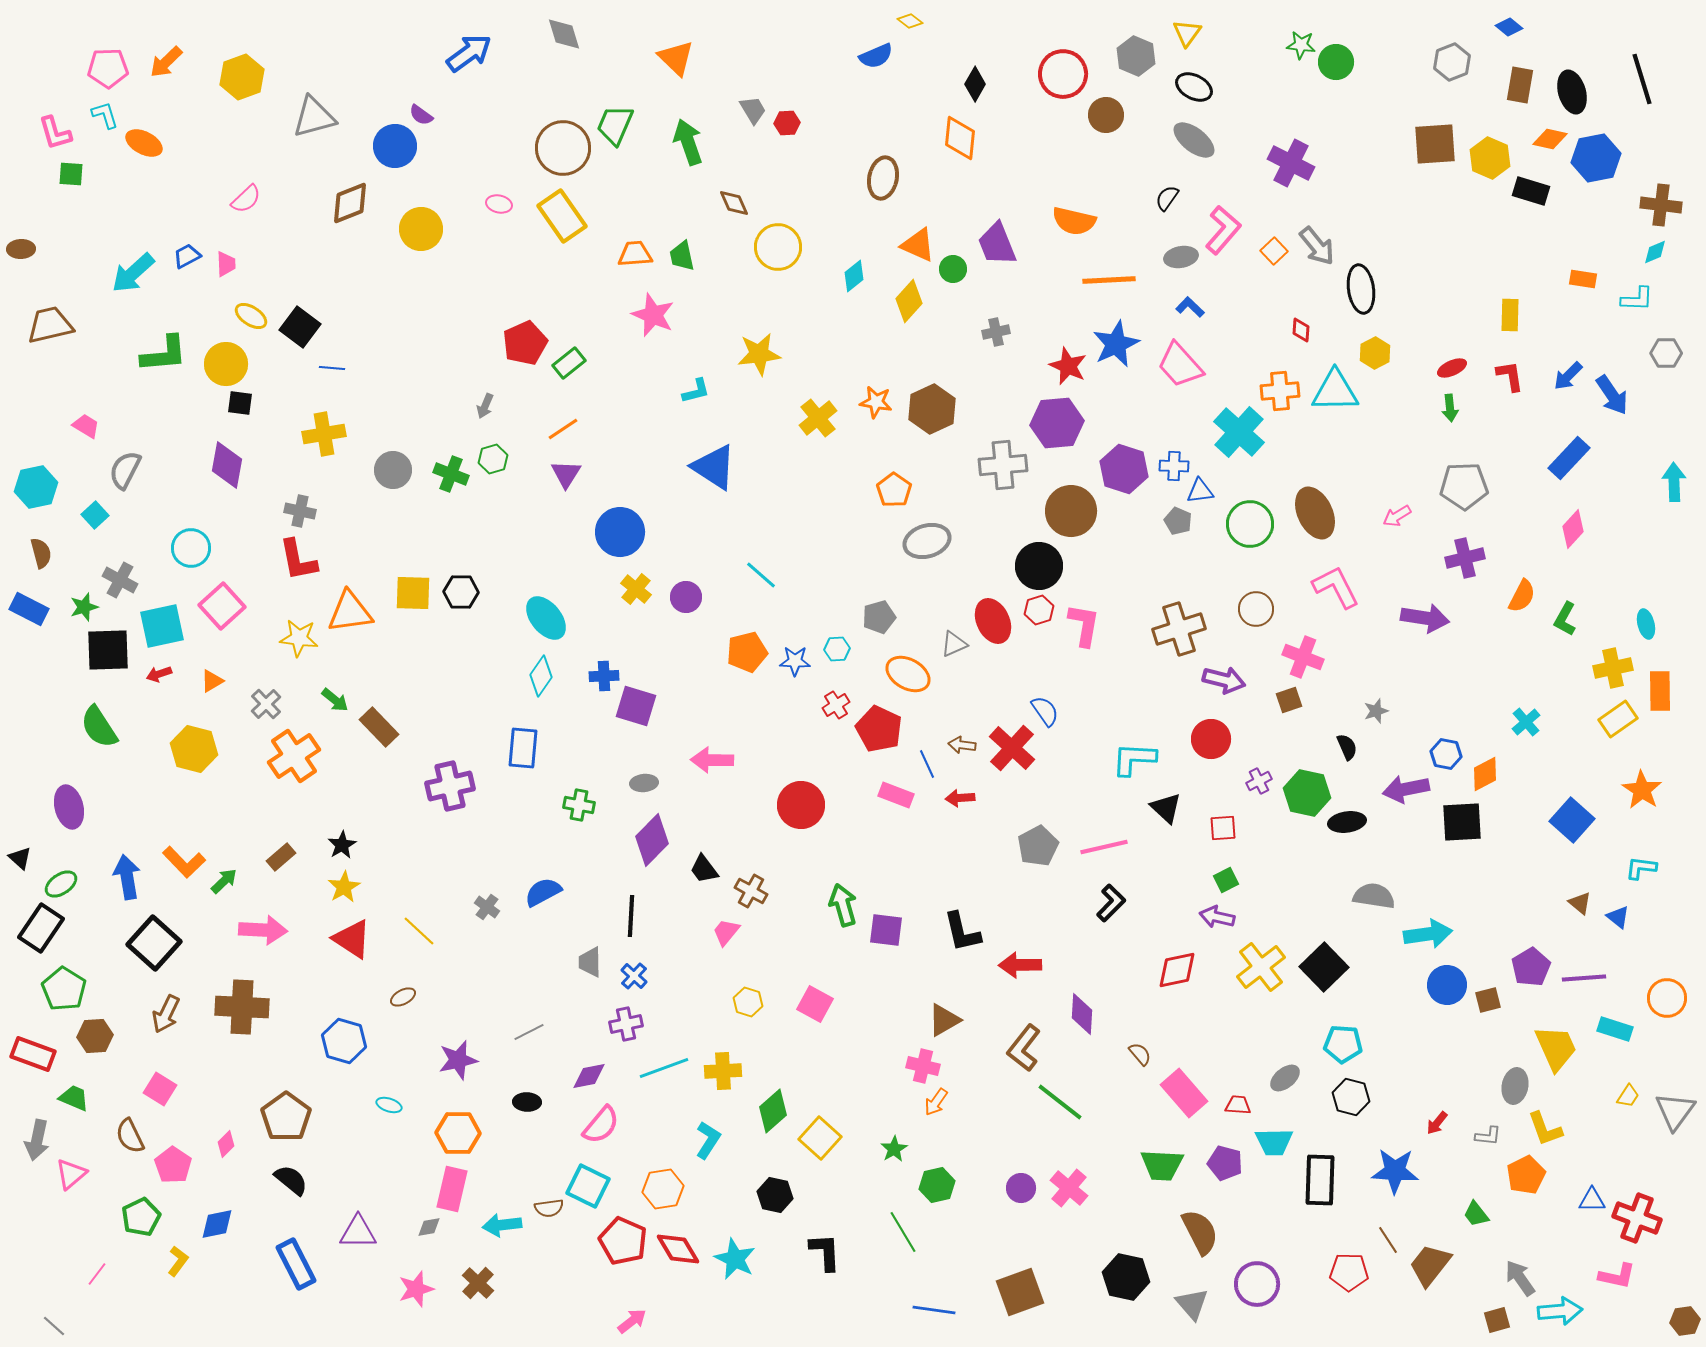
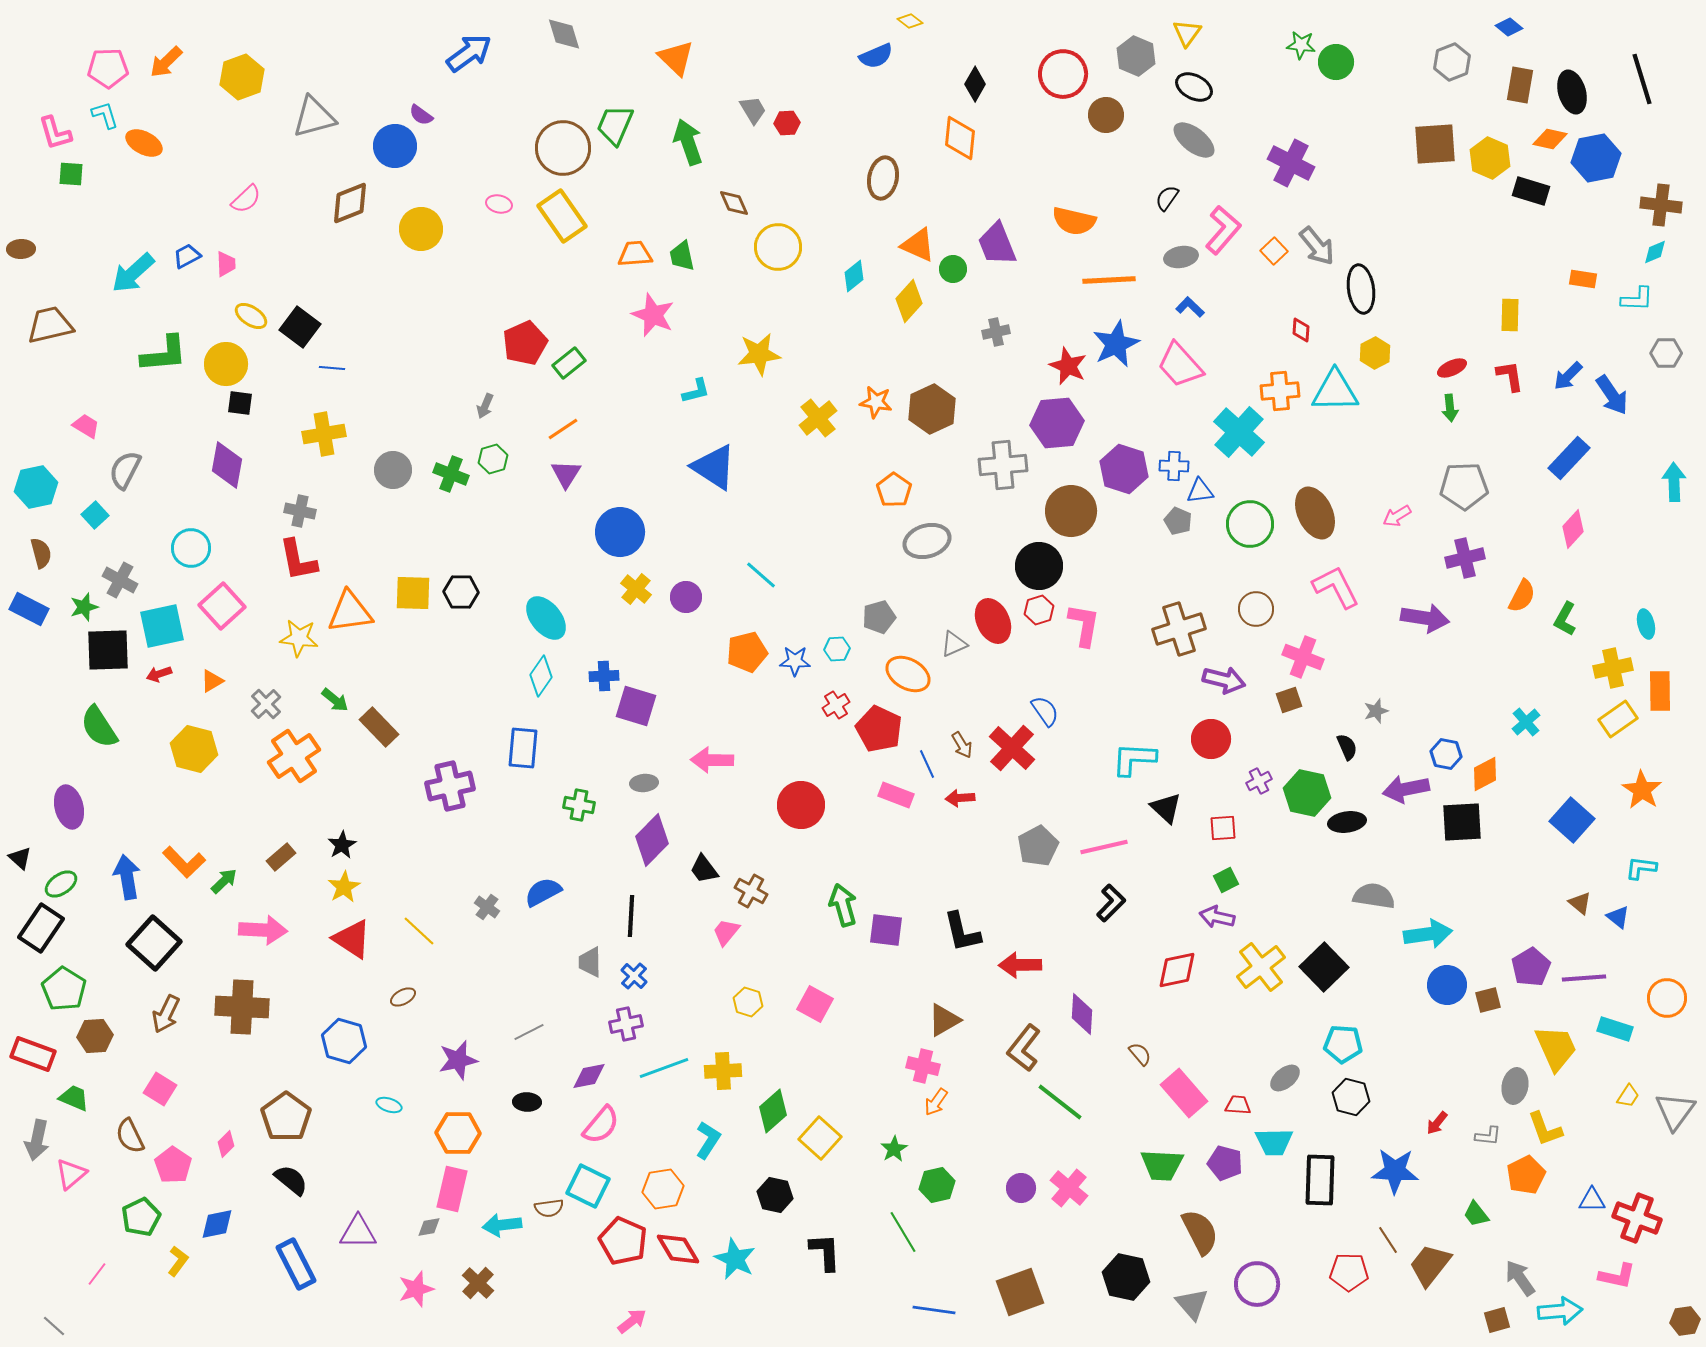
brown arrow at (962, 745): rotated 128 degrees counterclockwise
